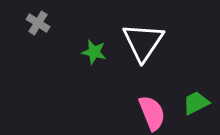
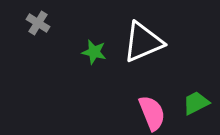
white triangle: rotated 33 degrees clockwise
